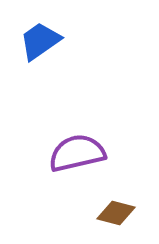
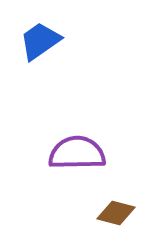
purple semicircle: rotated 12 degrees clockwise
